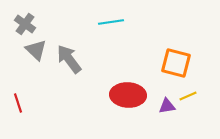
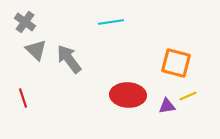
gray cross: moved 2 px up
red line: moved 5 px right, 5 px up
